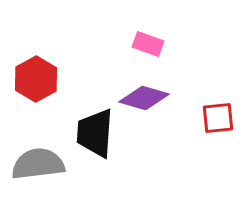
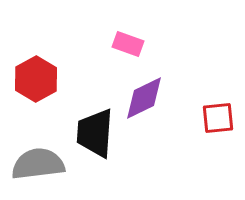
pink rectangle: moved 20 px left
purple diamond: rotated 42 degrees counterclockwise
